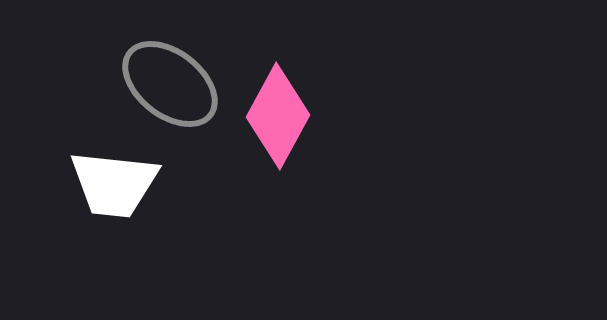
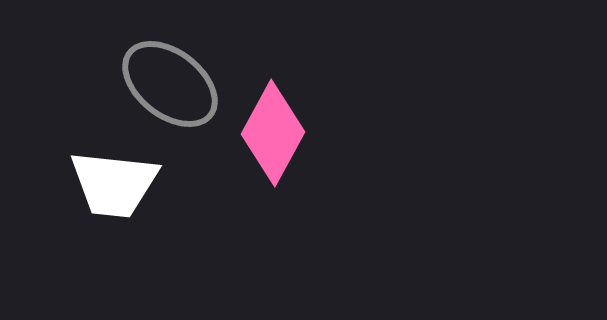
pink diamond: moved 5 px left, 17 px down
